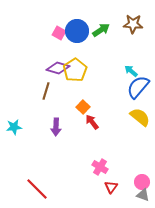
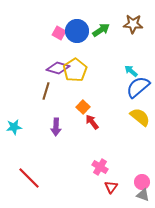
blue semicircle: rotated 10 degrees clockwise
red line: moved 8 px left, 11 px up
